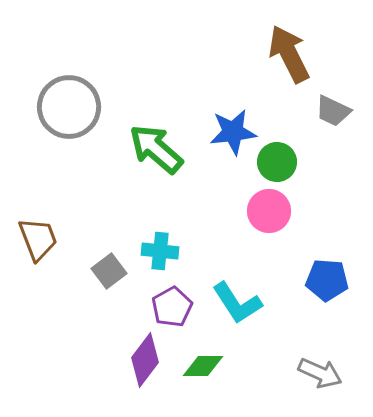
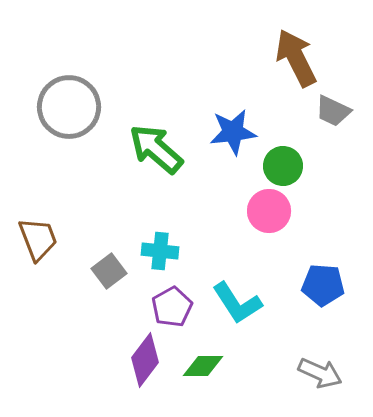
brown arrow: moved 7 px right, 4 px down
green circle: moved 6 px right, 4 px down
blue pentagon: moved 4 px left, 5 px down
